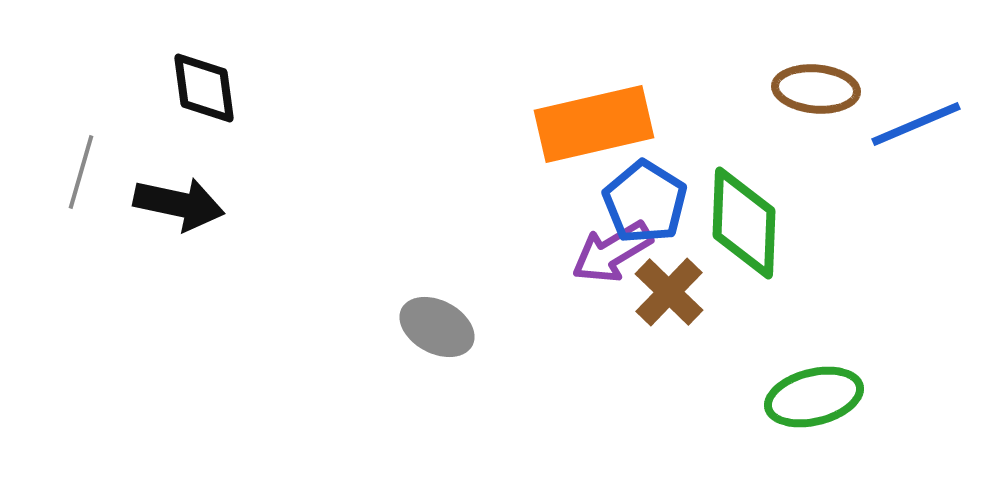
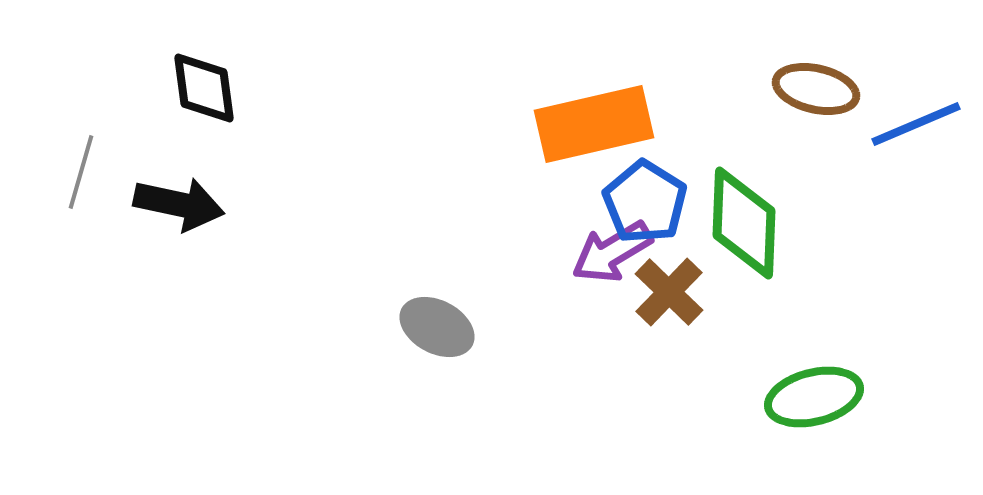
brown ellipse: rotated 8 degrees clockwise
